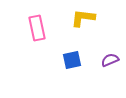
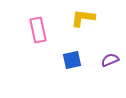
pink rectangle: moved 1 px right, 2 px down
